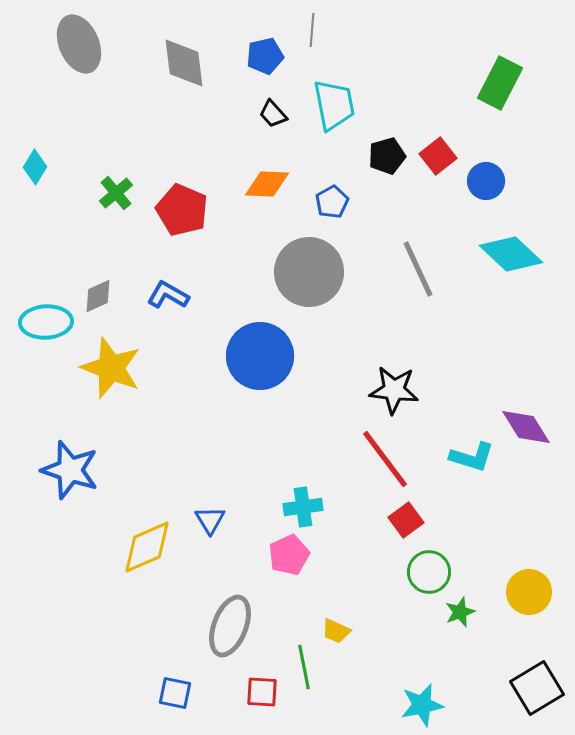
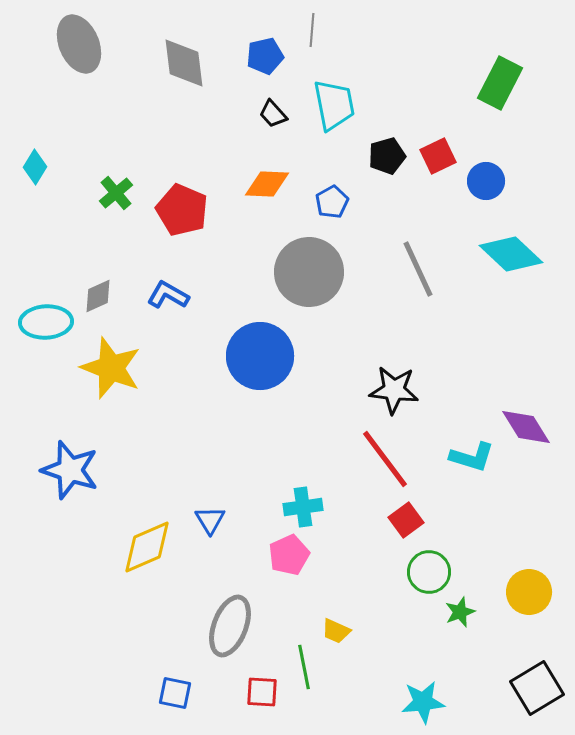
red square at (438, 156): rotated 12 degrees clockwise
cyan star at (422, 705): moved 1 px right, 3 px up; rotated 6 degrees clockwise
